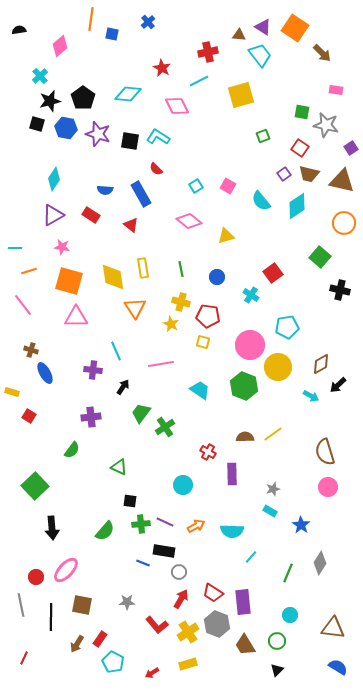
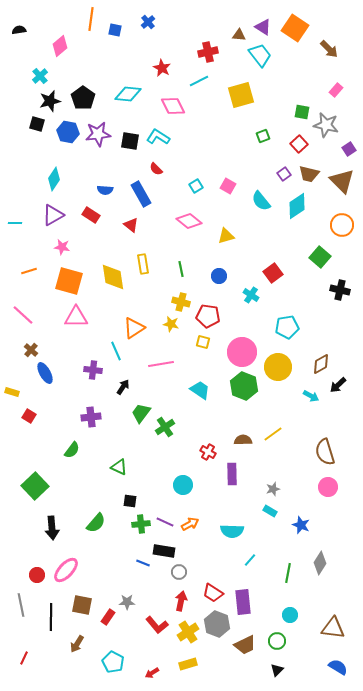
blue square at (112, 34): moved 3 px right, 4 px up
brown arrow at (322, 53): moved 7 px right, 4 px up
pink rectangle at (336, 90): rotated 56 degrees counterclockwise
pink diamond at (177, 106): moved 4 px left
blue hexagon at (66, 128): moved 2 px right, 4 px down
purple star at (98, 134): rotated 25 degrees counterclockwise
red square at (300, 148): moved 1 px left, 4 px up; rotated 12 degrees clockwise
purple square at (351, 148): moved 2 px left, 1 px down
brown triangle at (342, 181): rotated 32 degrees clockwise
orange circle at (344, 223): moved 2 px left, 2 px down
cyan line at (15, 248): moved 25 px up
yellow rectangle at (143, 268): moved 4 px up
blue circle at (217, 277): moved 2 px right, 1 px up
pink line at (23, 305): moved 10 px down; rotated 10 degrees counterclockwise
orange triangle at (135, 308): moved 1 px left, 20 px down; rotated 30 degrees clockwise
yellow star at (171, 324): rotated 14 degrees counterclockwise
pink circle at (250, 345): moved 8 px left, 7 px down
brown cross at (31, 350): rotated 24 degrees clockwise
brown semicircle at (245, 437): moved 2 px left, 3 px down
blue star at (301, 525): rotated 12 degrees counterclockwise
orange arrow at (196, 526): moved 6 px left, 2 px up
green semicircle at (105, 531): moved 9 px left, 8 px up
cyan line at (251, 557): moved 1 px left, 3 px down
green line at (288, 573): rotated 12 degrees counterclockwise
red circle at (36, 577): moved 1 px right, 2 px up
red arrow at (181, 599): moved 2 px down; rotated 18 degrees counterclockwise
red rectangle at (100, 639): moved 8 px right, 22 px up
brown trapezoid at (245, 645): rotated 85 degrees counterclockwise
